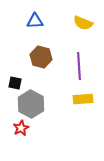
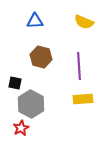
yellow semicircle: moved 1 px right, 1 px up
